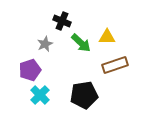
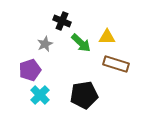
brown rectangle: moved 1 px right, 1 px up; rotated 35 degrees clockwise
